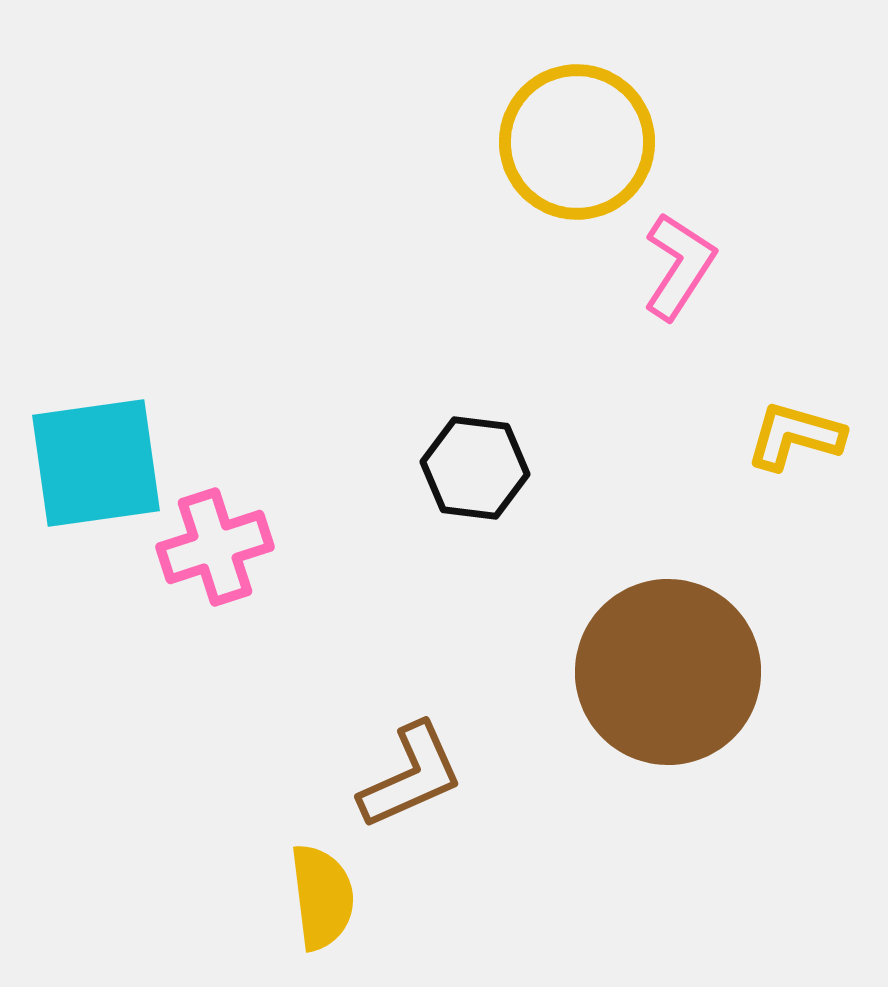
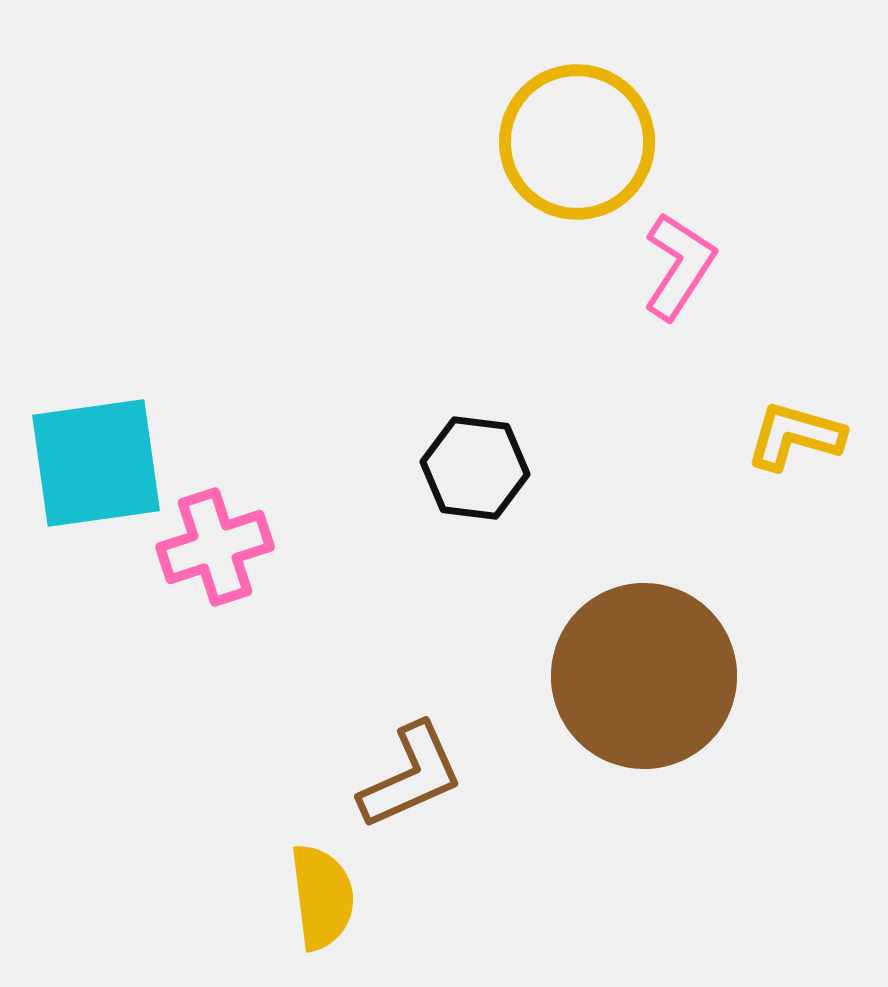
brown circle: moved 24 px left, 4 px down
